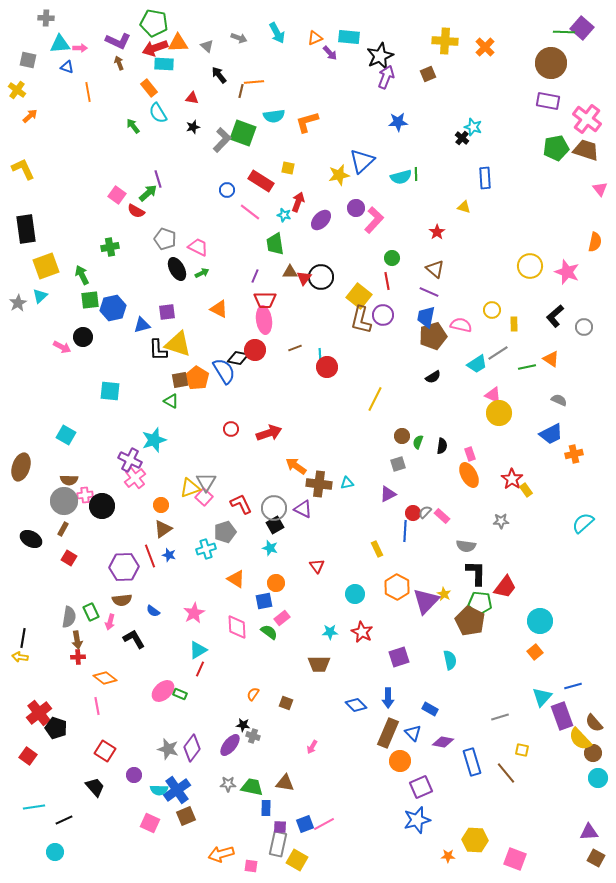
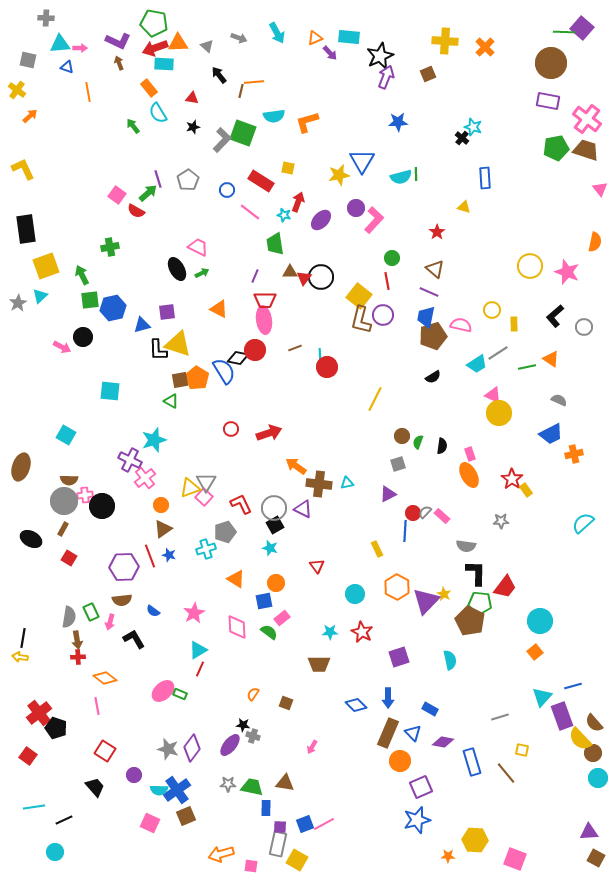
blue triangle at (362, 161): rotated 16 degrees counterclockwise
gray pentagon at (165, 239): moved 23 px right, 59 px up; rotated 20 degrees clockwise
pink cross at (135, 478): moved 10 px right
